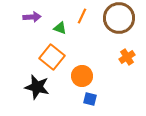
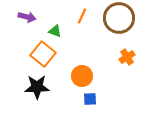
purple arrow: moved 5 px left; rotated 18 degrees clockwise
green triangle: moved 5 px left, 3 px down
orange square: moved 9 px left, 3 px up
black star: rotated 15 degrees counterclockwise
blue square: rotated 16 degrees counterclockwise
